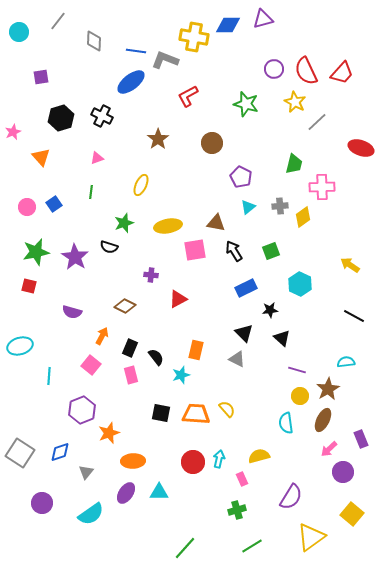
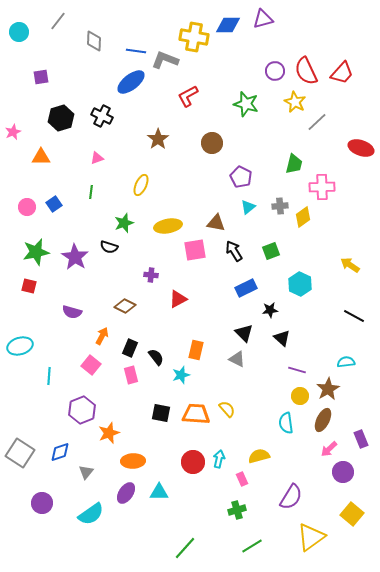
purple circle at (274, 69): moved 1 px right, 2 px down
orange triangle at (41, 157): rotated 48 degrees counterclockwise
